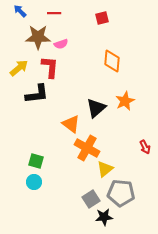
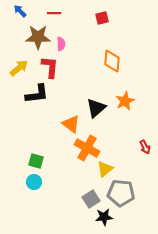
pink semicircle: rotated 72 degrees counterclockwise
